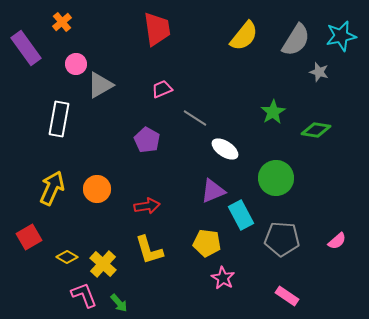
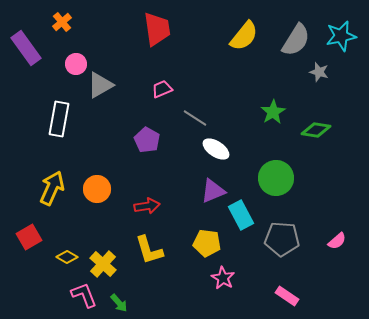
white ellipse: moved 9 px left
